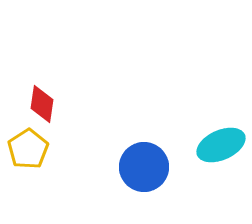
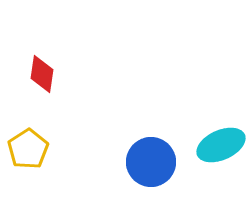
red diamond: moved 30 px up
blue circle: moved 7 px right, 5 px up
